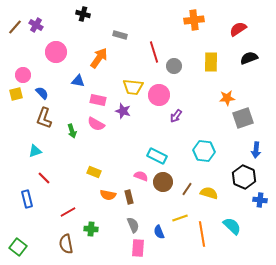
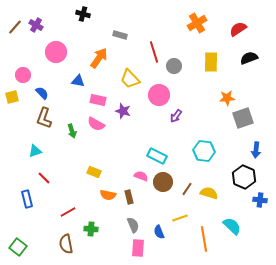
orange cross at (194, 20): moved 3 px right, 3 px down; rotated 24 degrees counterclockwise
yellow trapezoid at (133, 87): moved 3 px left, 8 px up; rotated 40 degrees clockwise
yellow square at (16, 94): moved 4 px left, 3 px down
orange line at (202, 234): moved 2 px right, 5 px down
